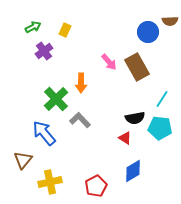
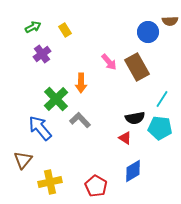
yellow rectangle: rotated 56 degrees counterclockwise
purple cross: moved 2 px left, 3 px down
blue arrow: moved 4 px left, 5 px up
red pentagon: rotated 15 degrees counterclockwise
